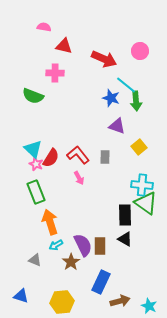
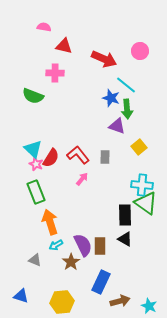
green arrow: moved 9 px left, 8 px down
pink arrow: moved 3 px right, 1 px down; rotated 112 degrees counterclockwise
